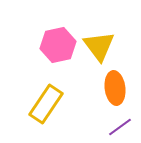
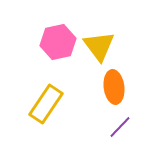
pink hexagon: moved 3 px up
orange ellipse: moved 1 px left, 1 px up
purple line: rotated 10 degrees counterclockwise
